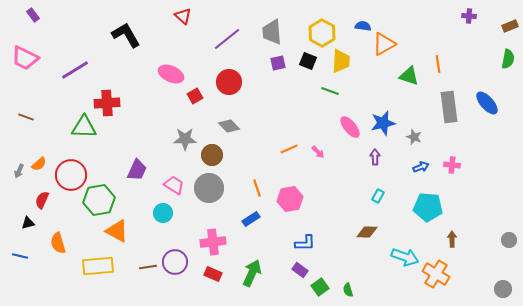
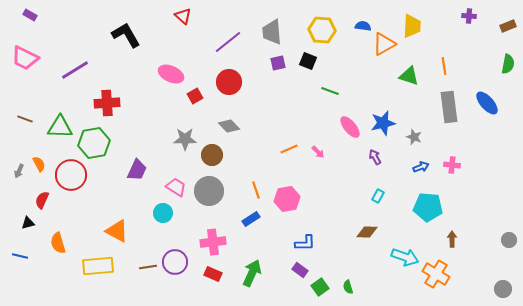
purple rectangle at (33, 15): moved 3 px left; rotated 24 degrees counterclockwise
brown rectangle at (510, 26): moved 2 px left
yellow hexagon at (322, 33): moved 3 px up; rotated 24 degrees counterclockwise
purple line at (227, 39): moved 1 px right, 3 px down
green semicircle at (508, 59): moved 5 px down
yellow trapezoid at (341, 61): moved 71 px right, 35 px up
orange line at (438, 64): moved 6 px right, 2 px down
brown line at (26, 117): moved 1 px left, 2 px down
green triangle at (84, 127): moved 24 px left
purple arrow at (375, 157): rotated 28 degrees counterclockwise
orange semicircle at (39, 164): rotated 77 degrees counterclockwise
pink trapezoid at (174, 185): moved 2 px right, 2 px down
gray circle at (209, 188): moved 3 px down
orange line at (257, 188): moved 1 px left, 2 px down
pink hexagon at (290, 199): moved 3 px left
green hexagon at (99, 200): moved 5 px left, 57 px up
green semicircle at (348, 290): moved 3 px up
